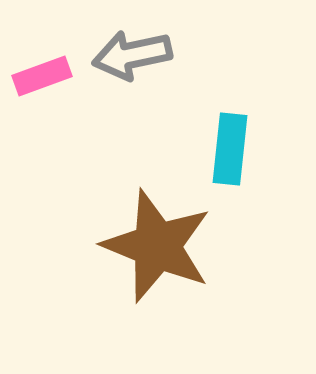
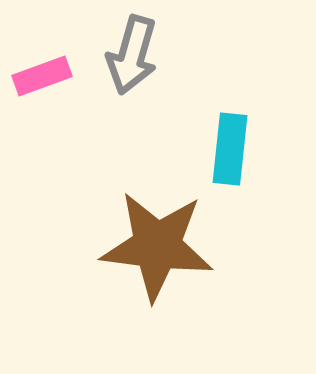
gray arrow: rotated 62 degrees counterclockwise
brown star: rotated 15 degrees counterclockwise
